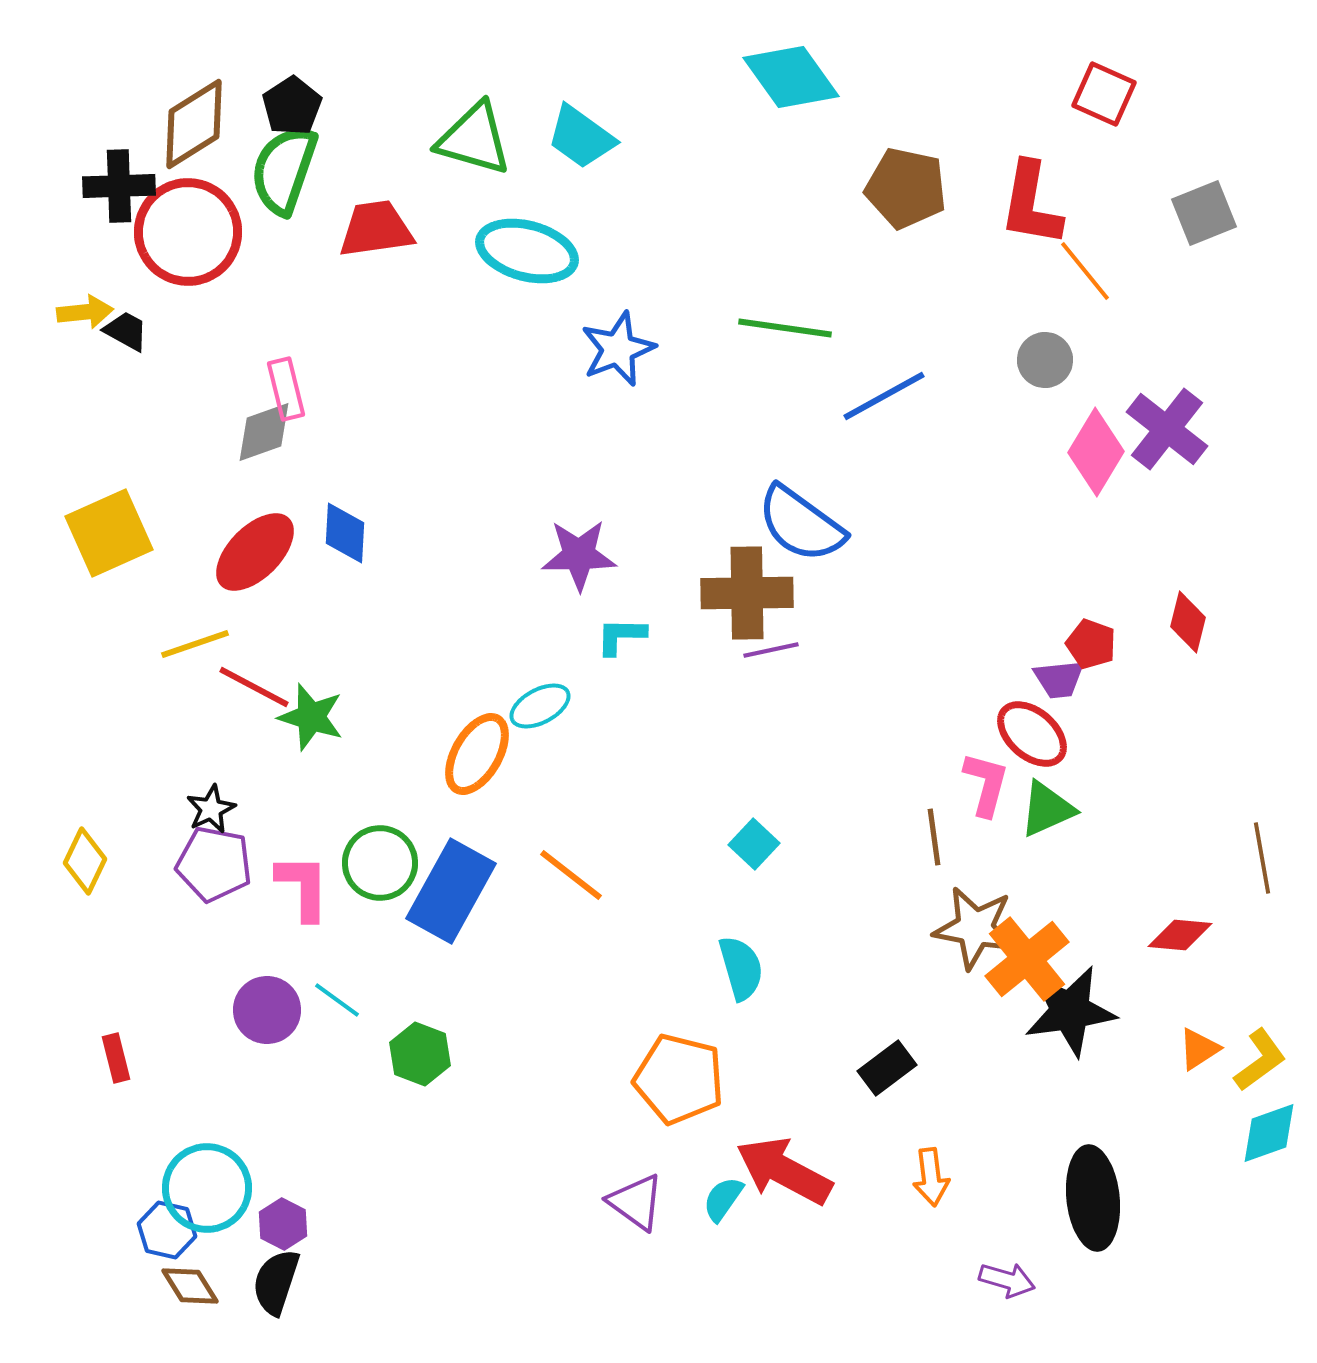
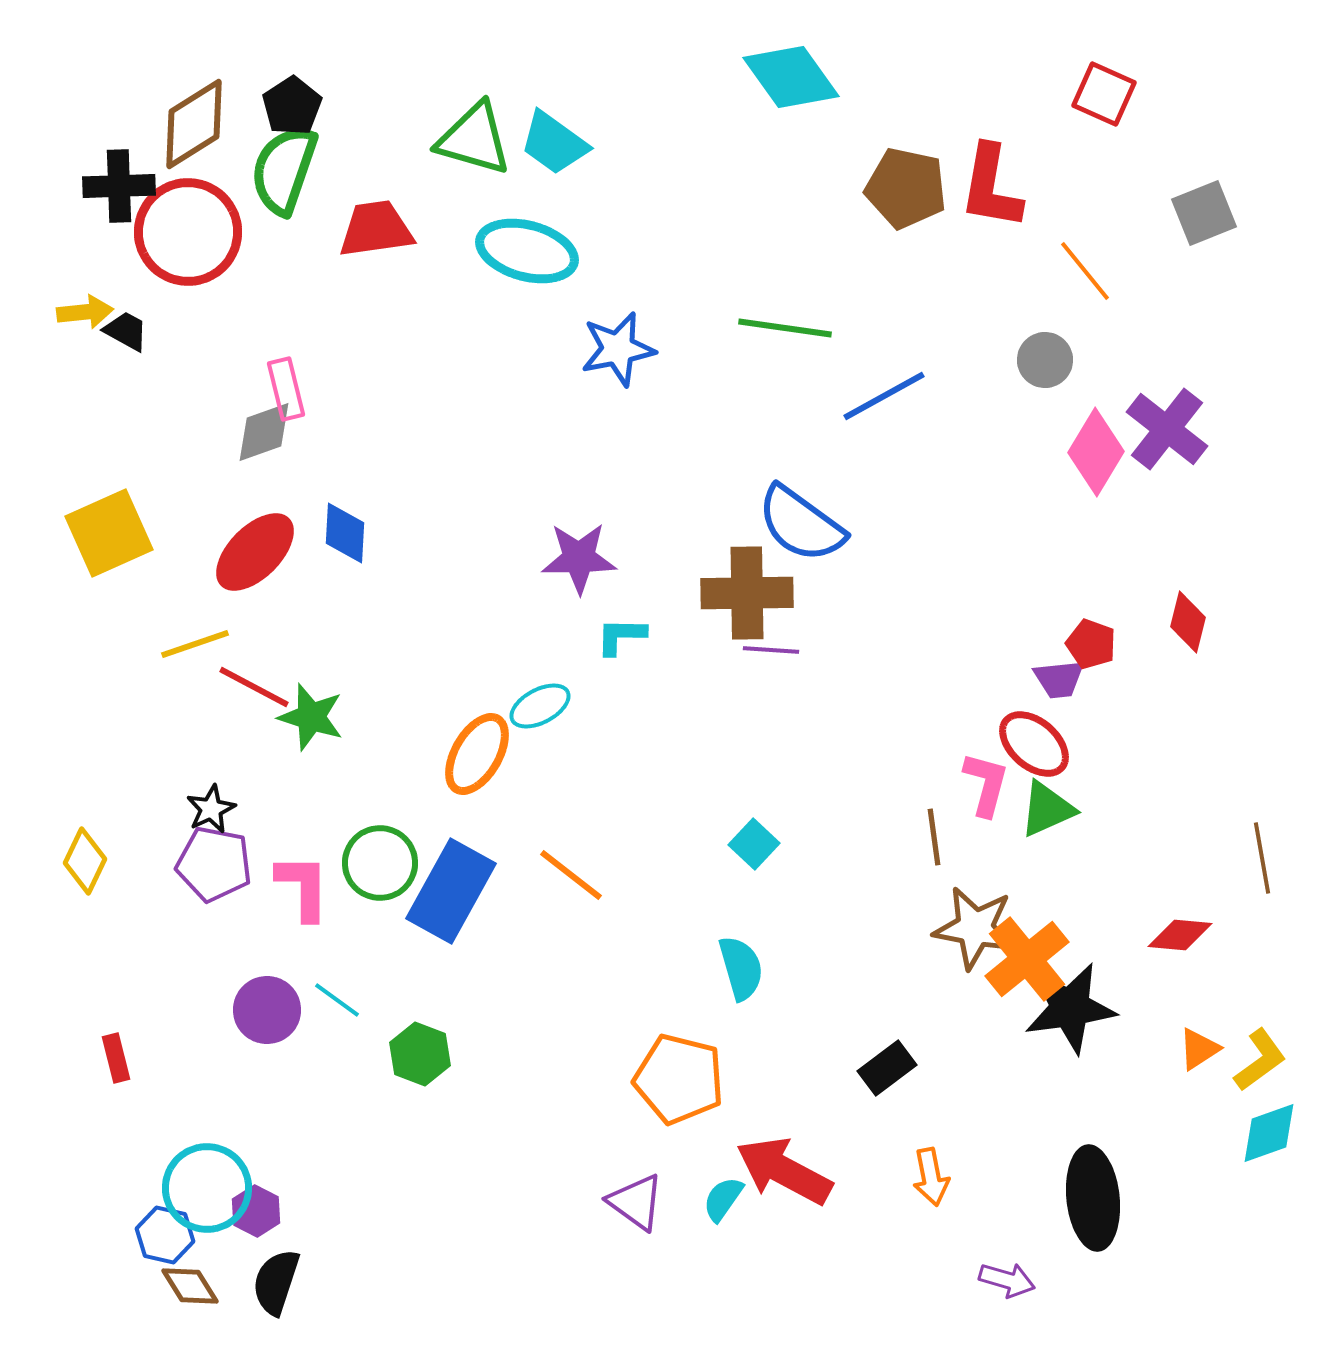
cyan trapezoid at (581, 137): moved 27 px left, 6 px down
red L-shape at (1031, 204): moved 40 px left, 17 px up
blue star at (618, 349): rotated 10 degrees clockwise
purple star at (579, 555): moved 3 px down
purple line at (771, 650): rotated 16 degrees clockwise
red ellipse at (1032, 734): moved 2 px right, 10 px down
black star at (1070, 1011): moved 3 px up
orange arrow at (931, 1177): rotated 4 degrees counterclockwise
purple hexagon at (283, 1224): moved 27 px left, 13 px up
blue hexagon at (167, 1230): moved 2 px left, 5 px down
